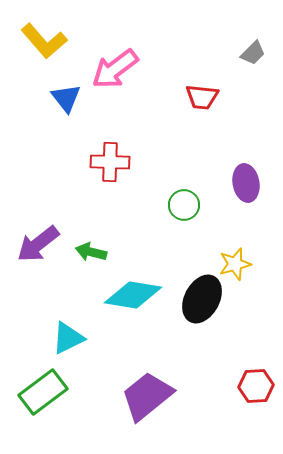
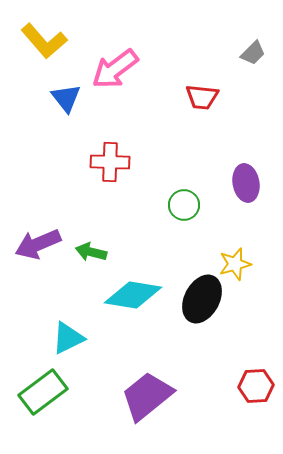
purple arrow: rotated 15 degrees clockwise
